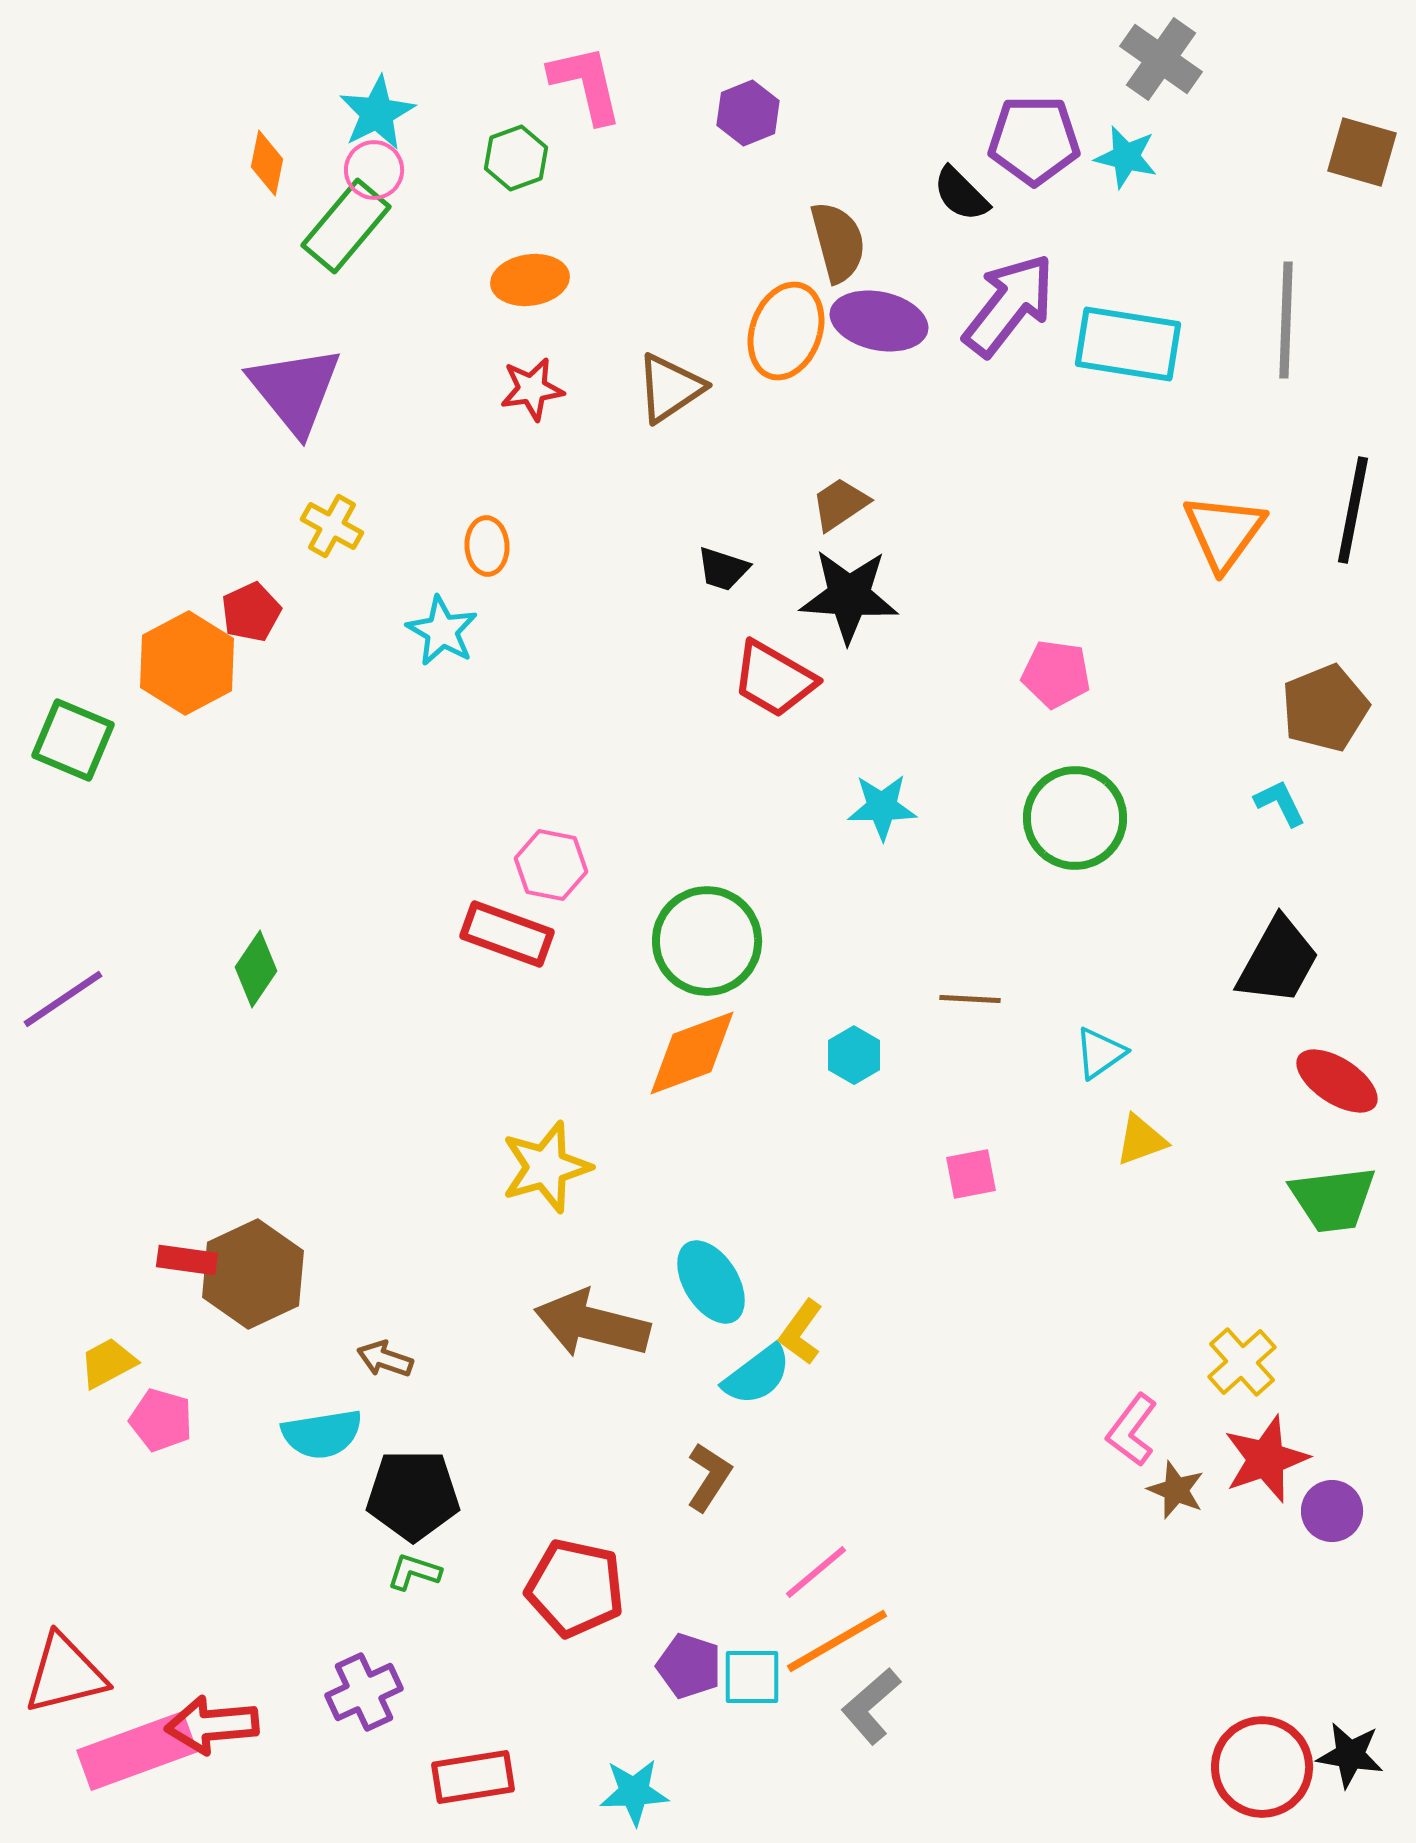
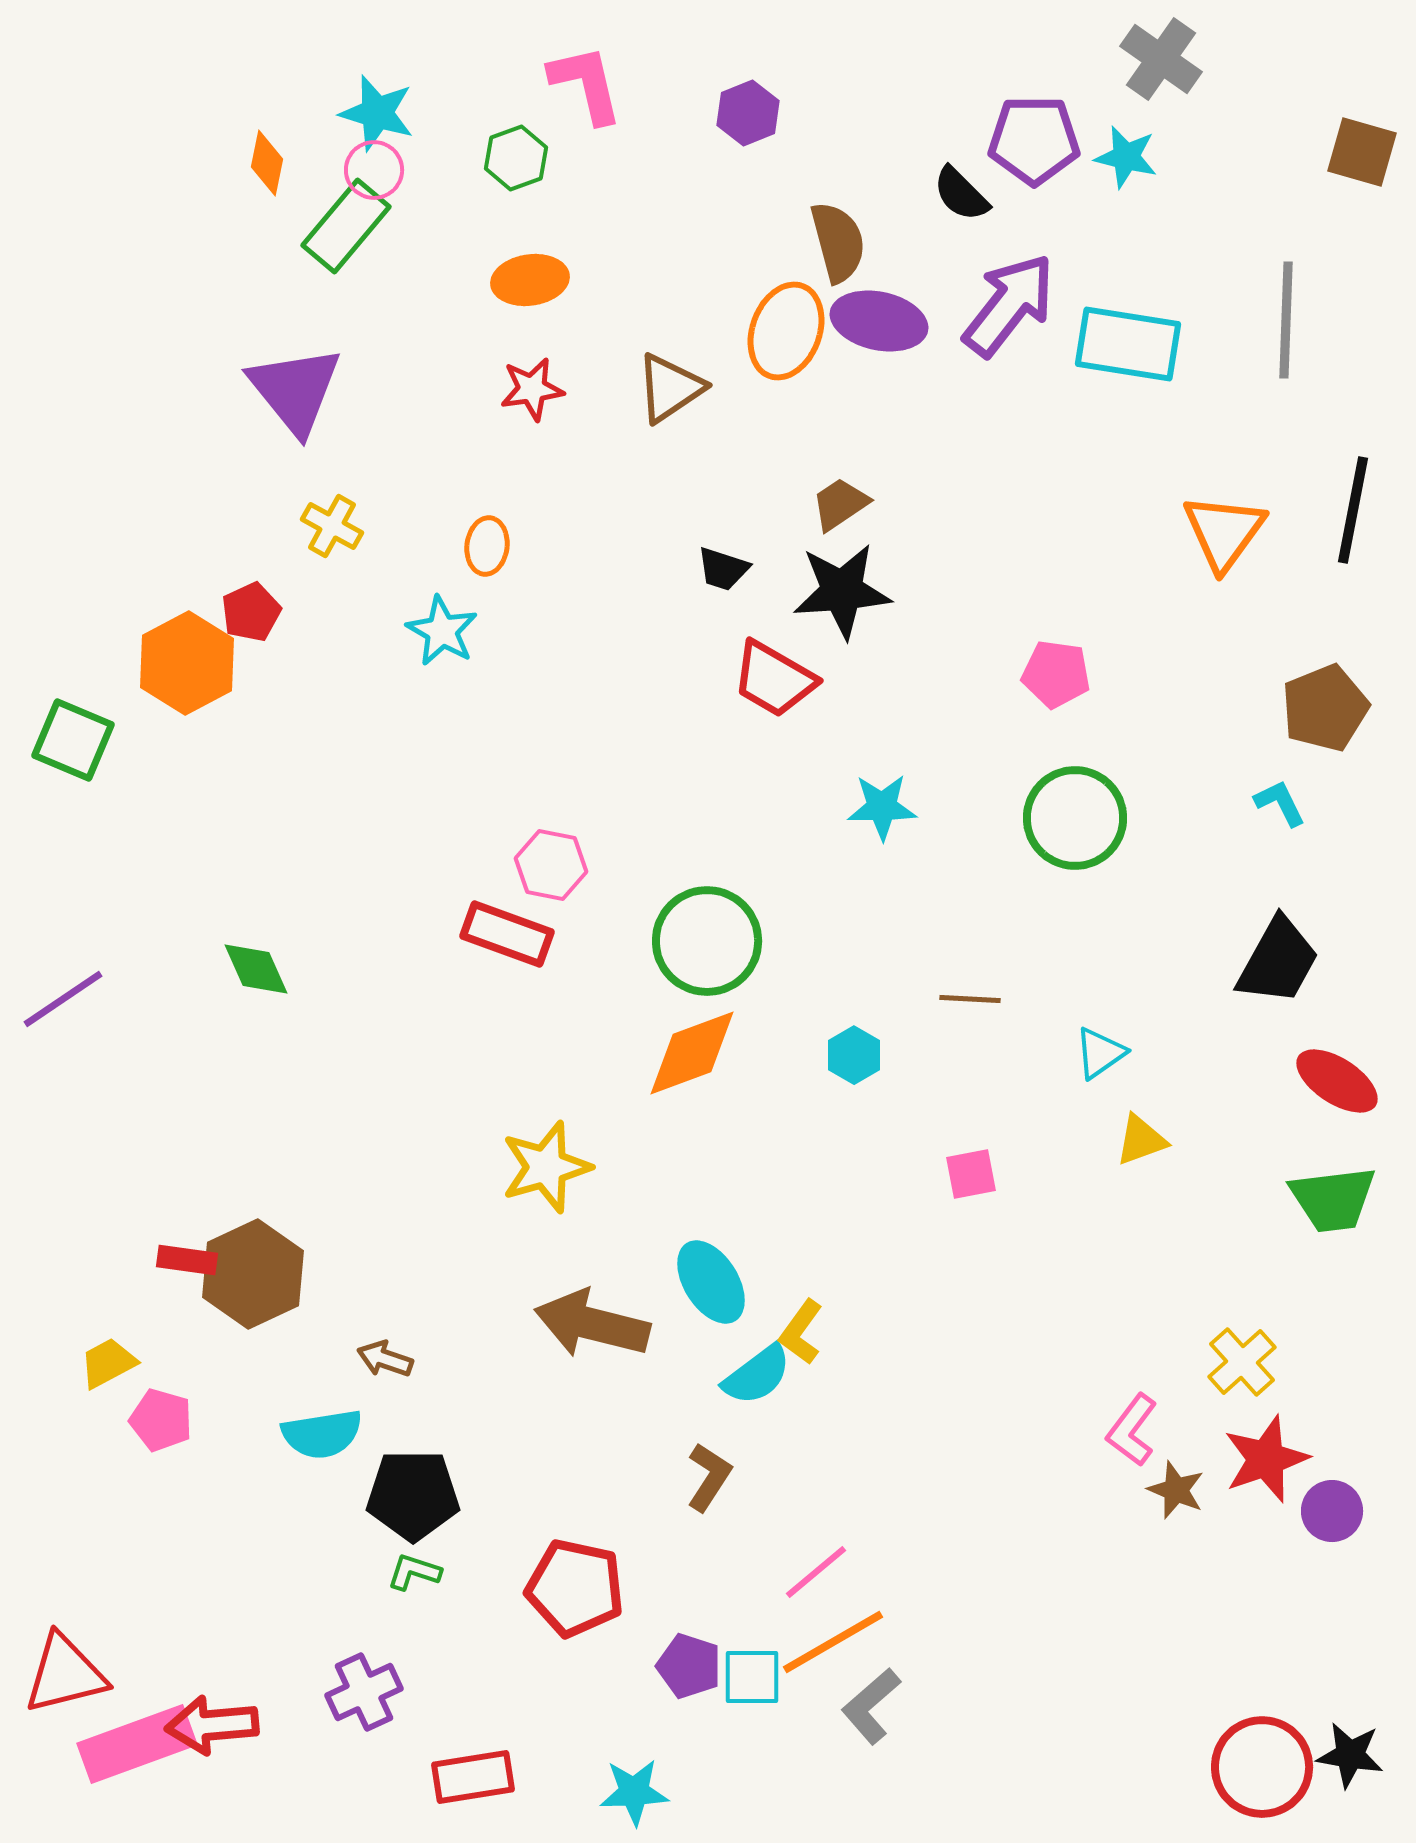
cyan star at (377, 113): rotated 28 degrees counterclockwise
orange ellipse at (487, 546): rotated 10 degrees clockwise
black star at (849, 596): moved 7 px left, 5 px up; rotated 8 degrees counterclockwise
green diamond at (256, 969): rotated 58 degrees counterclockwise
orange line at (837, 1641): moved 4 px left, 1 px down
pink rectangle at (137, 1751): moved 7 px up
